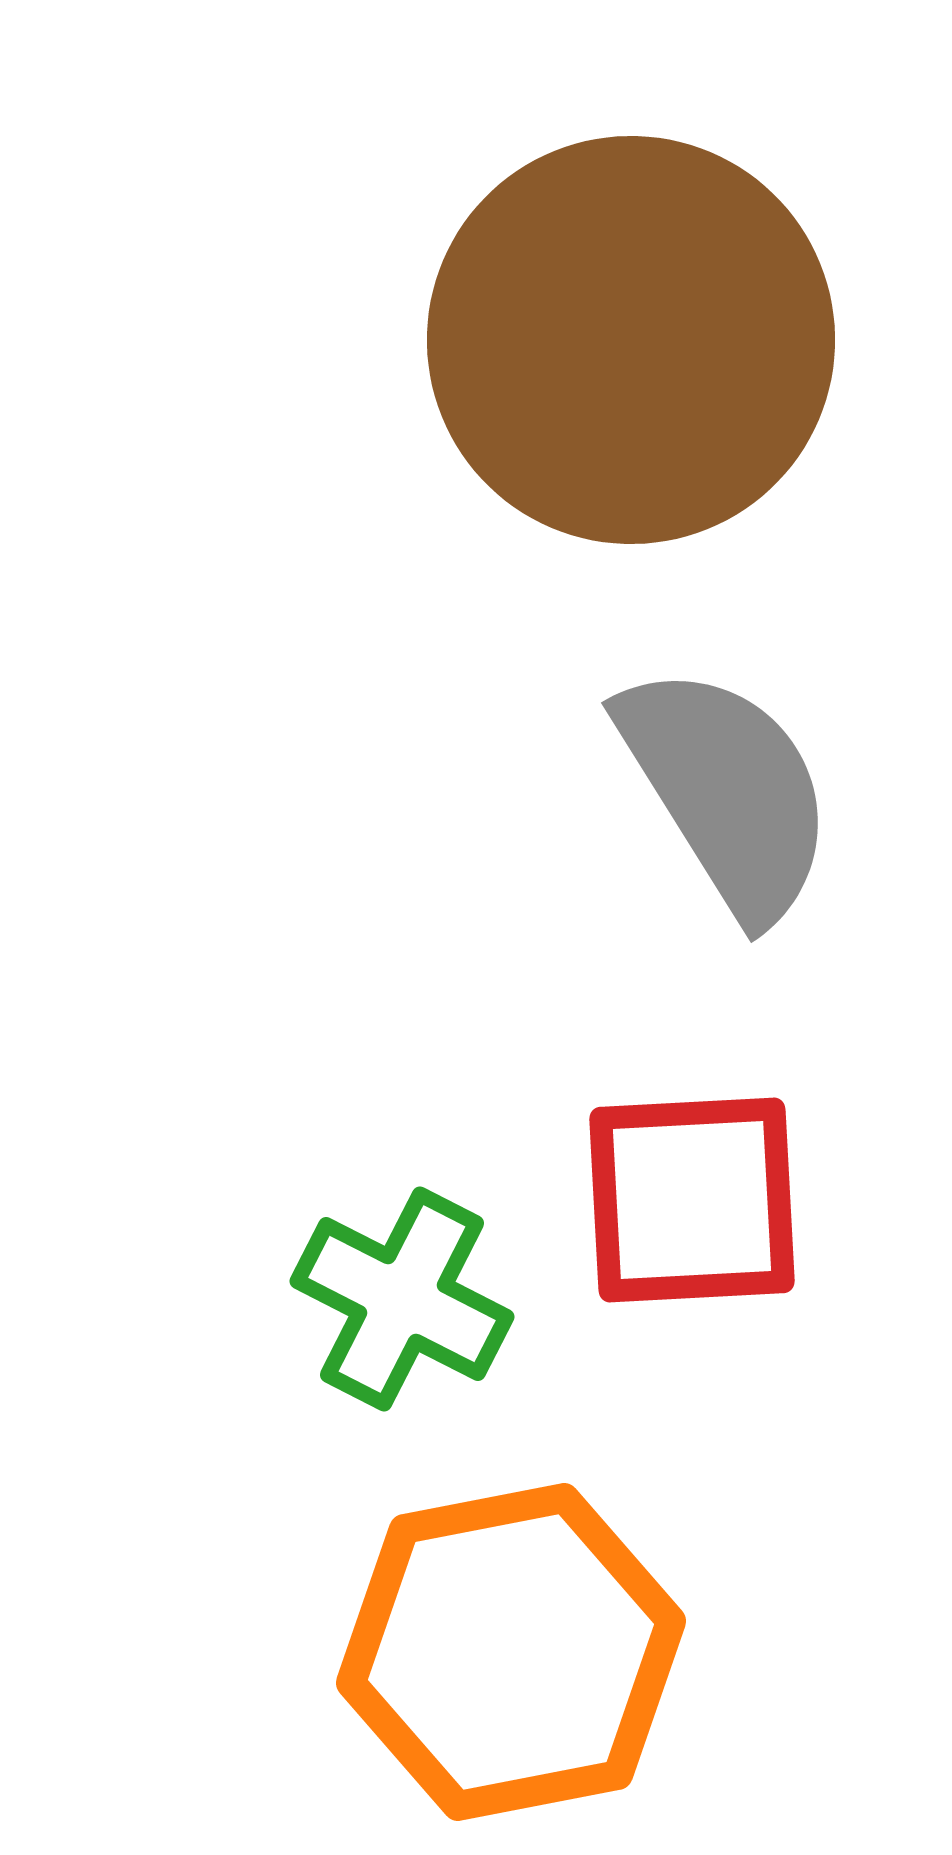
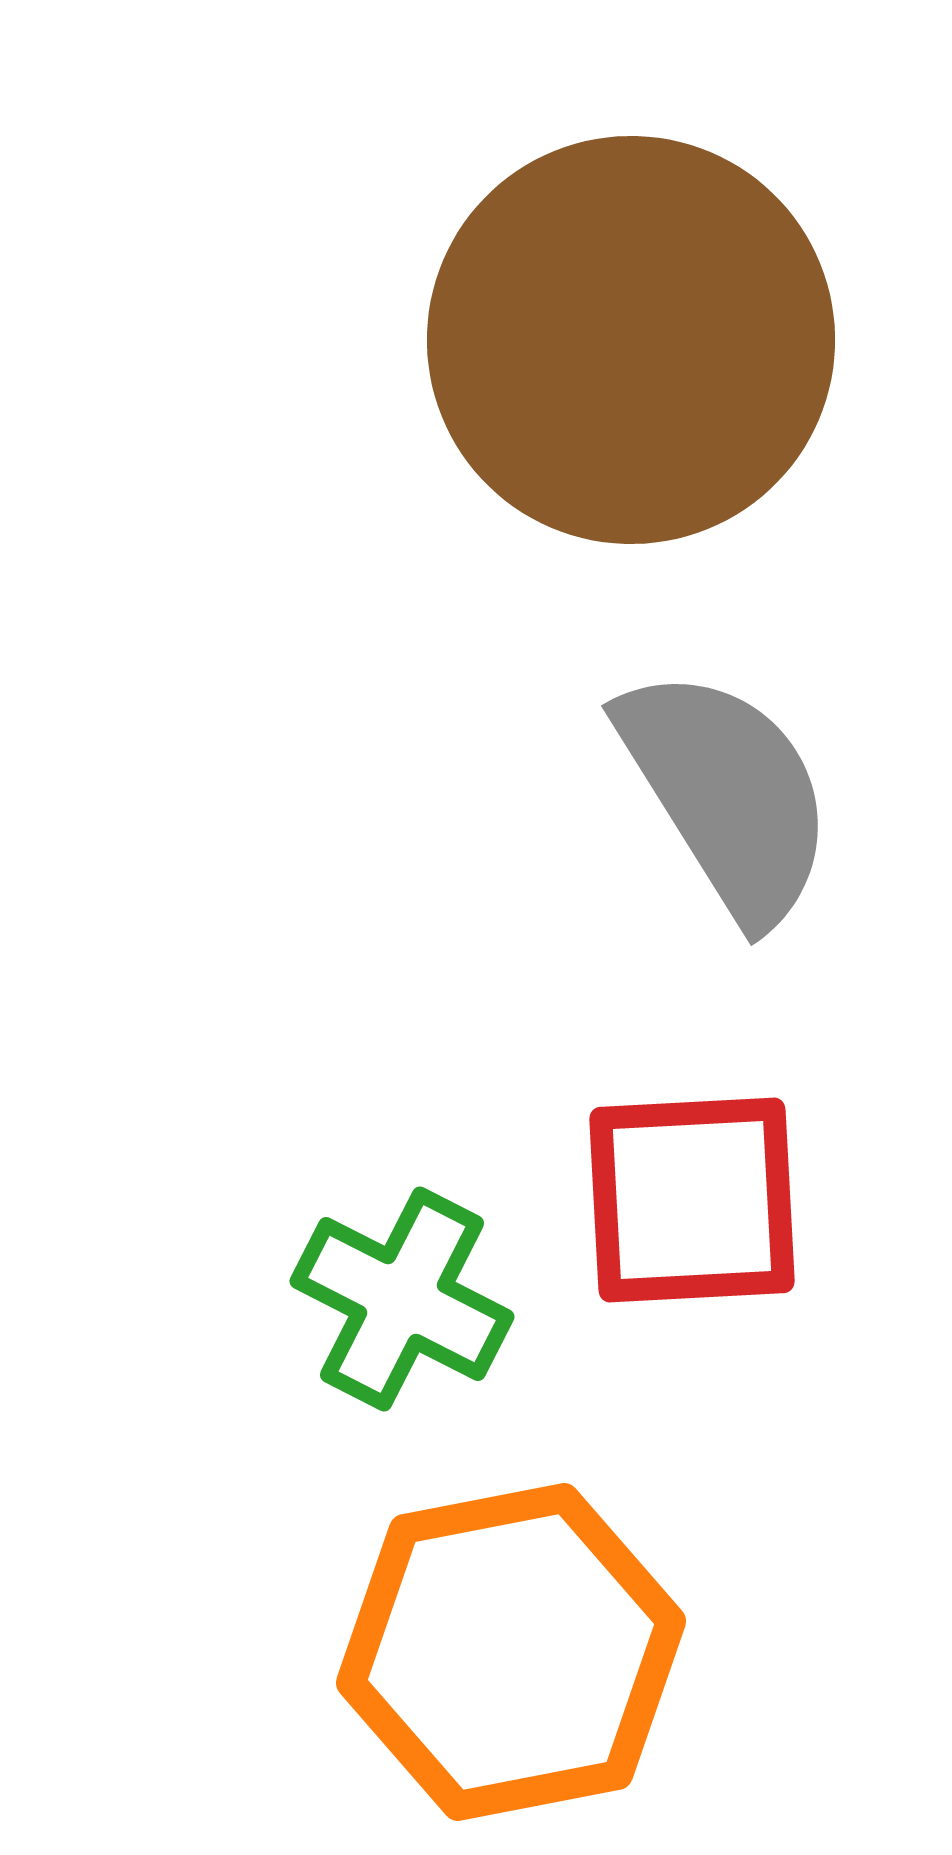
gray semicircle: moved 3 px down
